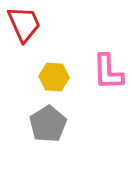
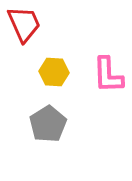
pink L-shape: moved 3 px down
yellow hexagon: moved 5 px up
